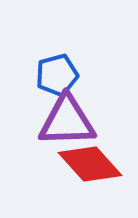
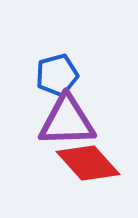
red diamond: moved 2 px left, 1 px up
